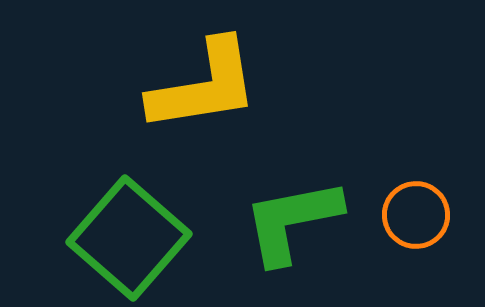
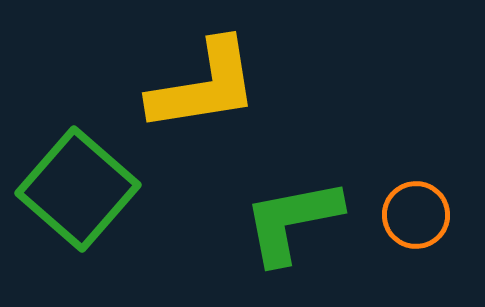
green square: moved 51 px left, 49 px up
